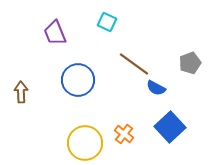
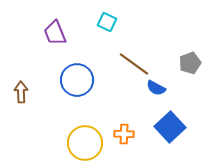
blue circle: moved 1 px left
orange cross: rotated 36 degrees counterclockwise
